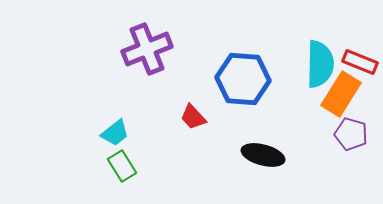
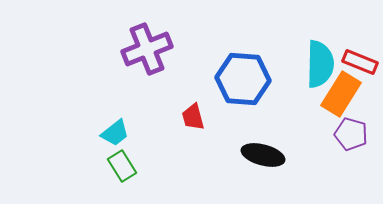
red trapezoid: rotated 28 degrees clockwise
